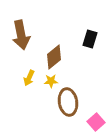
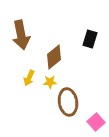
yellow star: moved 1 px left, 1 px down
